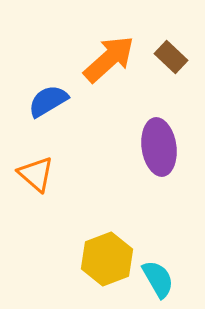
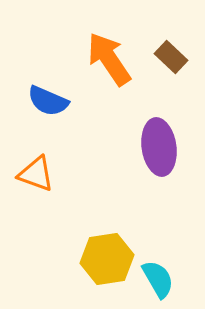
orange arrow: rotated 82 degrees counterclockwise
blue semicircle: rotated 126 degrees counterclockwise
orange triangle: rotated 21 degrees counterclockwise
yellow hexagon: rotated 12 degrees clockwise
